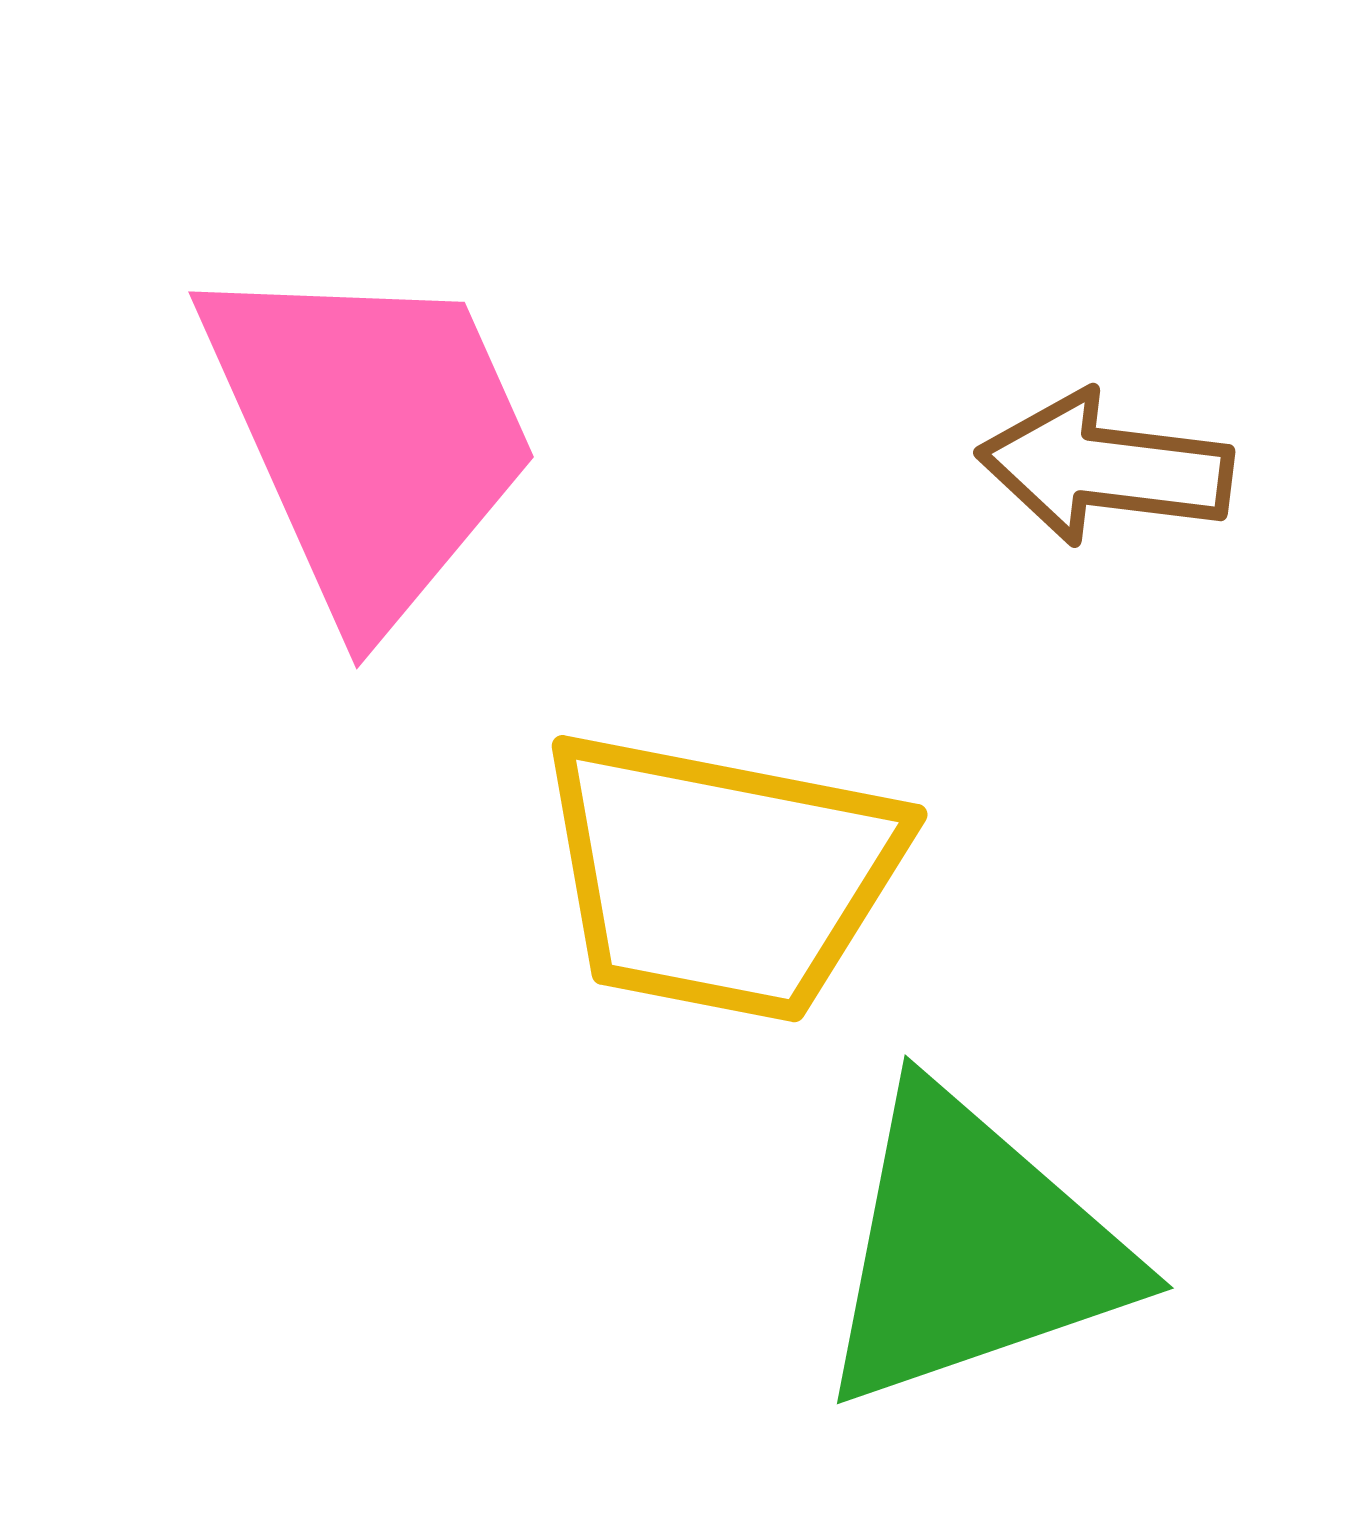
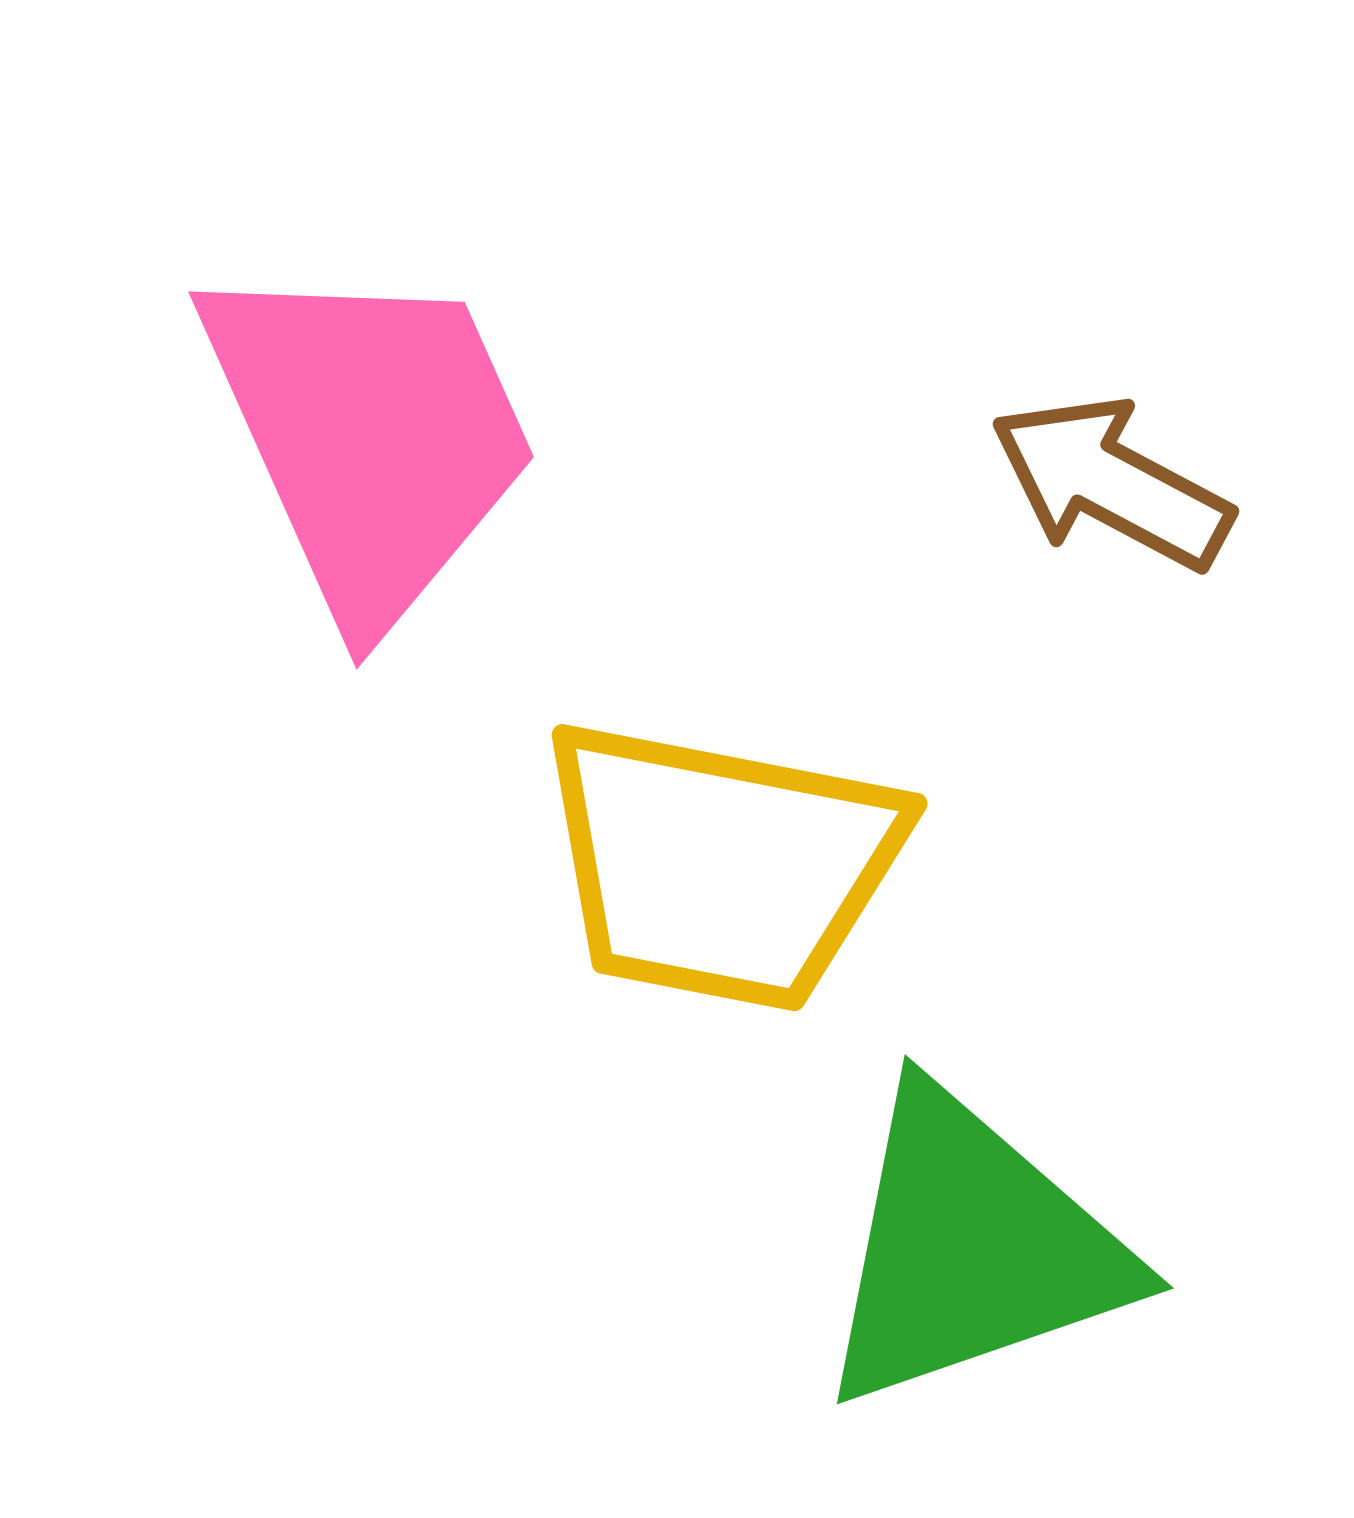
brown arrow: moved 6 px right, 15 px down; rotated 21 degrees clockwise
yellow trapezoid: moved 11 px up
